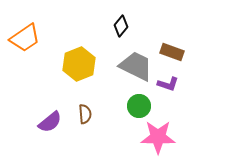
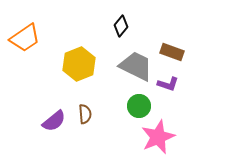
purple semicircle: moved 4 px right, 1 px up
pink star: rotated 24 degrees counterclockwise
